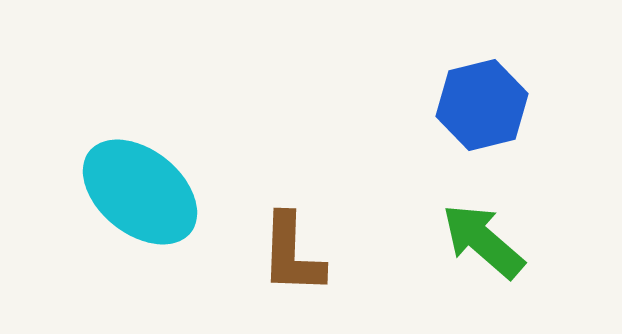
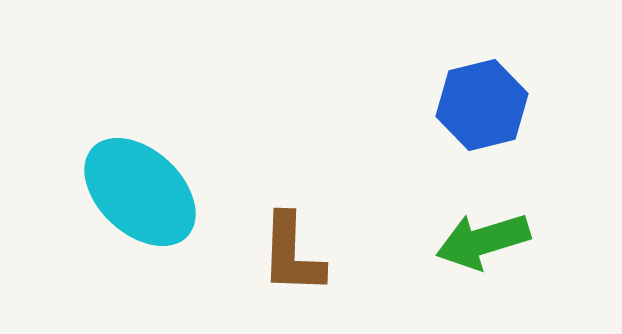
cyan ellipse: rotated 4 degrees clockwise
green arrow: rotated 58 degrees counterclockwise
